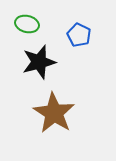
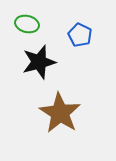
blue pentagon: moved 1 px right
brown star: moved 6 px right
